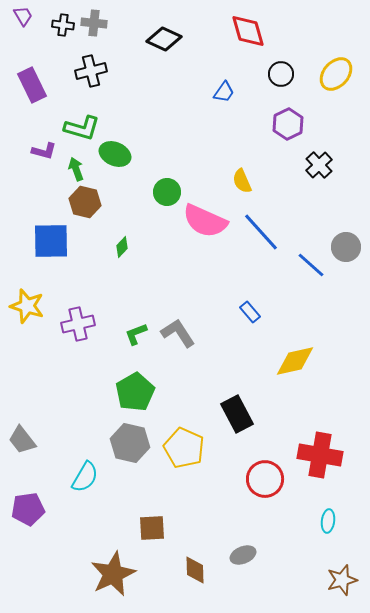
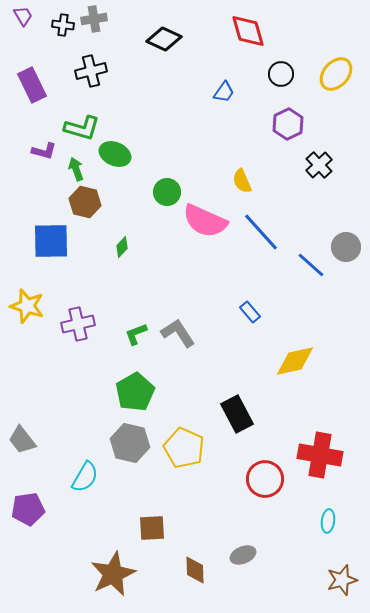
gray cross at (94, 23): moved 4 px up; rotated 15 degrees counterclockwise
